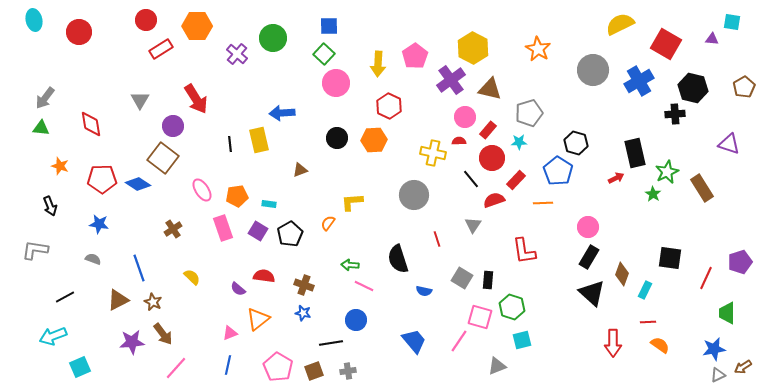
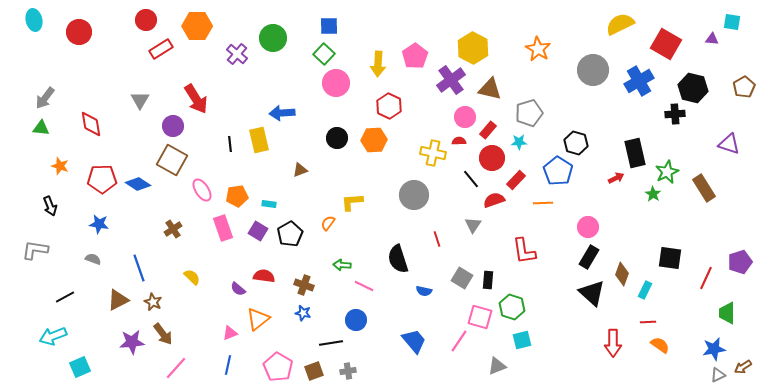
brown square at (163, 158): moved 9 px right, 2 px down; rotated 8 degrees counterclockwise
brown rectangle at (702, 188): moved 2 px right
green arrow at (350, 265): moved 8 px left
